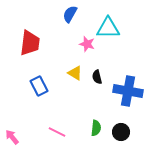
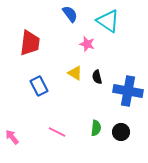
blue semicircle: rotated 114 degrees clockwise
cyan triangle: moved 7 px up; rotated 35 degrees clockwise
